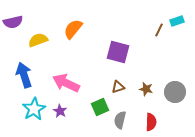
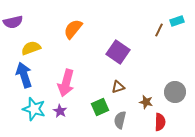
yellow semicircle: moved 7 px left, 8 px down
purple square: rotated 20 degrees clockwise
pink arrow: rotated 100 degrees counterclockwise
brown star: moved 13 px down
cyan star: rotated 25 degrees counterclockwise
red semicircle: moved 9 px right
